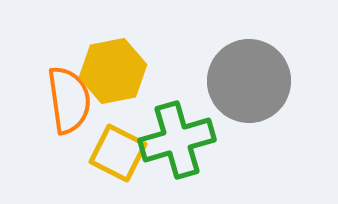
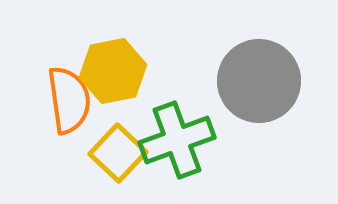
gray circle: moved 10 px right
green cross: rotated 4 degrees counterclockwise
yellow square: rotated 16 degrees clockwise
